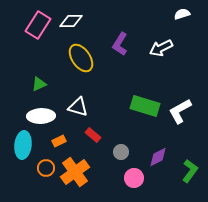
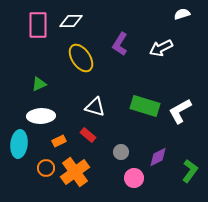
pink rectangle: rotated 32 degrees counterclockwise
white triangle: moved 17 px right
red rectangle: moved 5 px left
cyan ellipse: moved 4 px left, 1 px up
